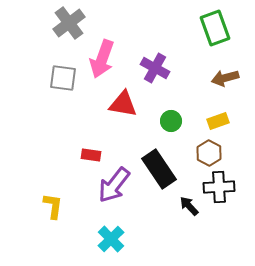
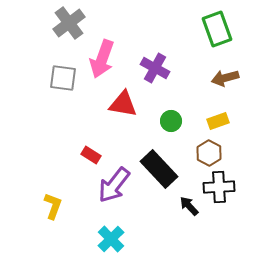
green rectangle: moved 2 px right, 1 px down
red rectangle: rotated 24 degrees clockwise
black rectangle: rotated 9 degrees counterclockwise
yellow L-shape: rotated 12 degrees clockwise
